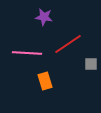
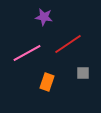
pink line: rotated 32 degrees counterclockwise
gray square: moved 8 px left, 9 px down
orange rectangle: moved 2 px right, 1 px down; rotated 36 degrees clockwise
